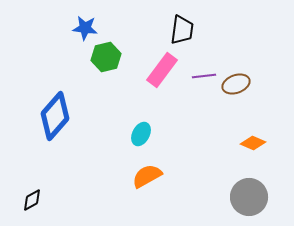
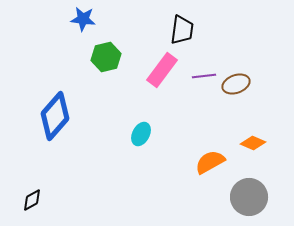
blue star: moved 2 px left, 9 px up
orange semicircle: moved 63 px right, 14 px up
